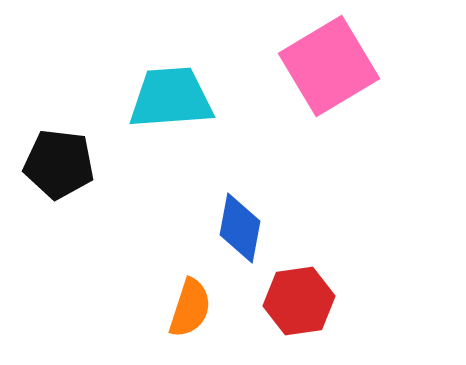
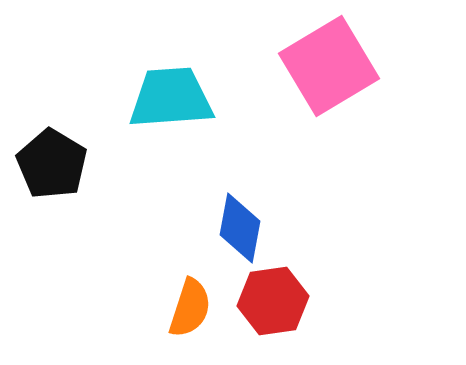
black pentagon: moved 7 px left; rotated 24 degrees clockwise
red hexagon: moved 26 px left
